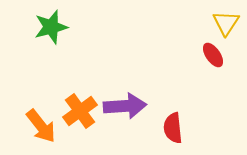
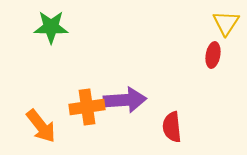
green star: rotated 16 degrees clockwise
red ellipse: rotated 45 degrees clockwise
purple arrow: moved 6 px up
orange cross: moved 7 px right, 4 px up; rotated 28 degrees clockwise
red semicircle: moved 1 px left, 1 px up
